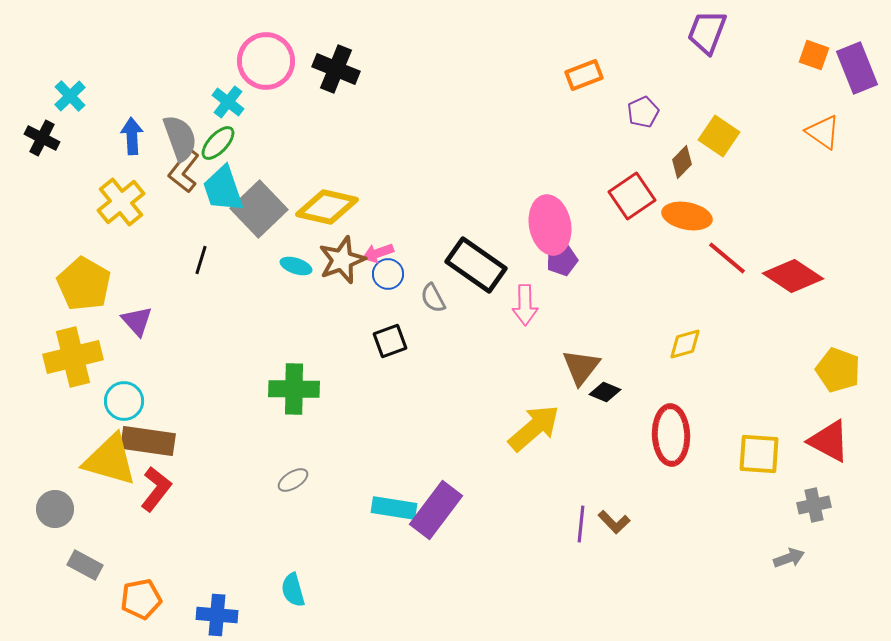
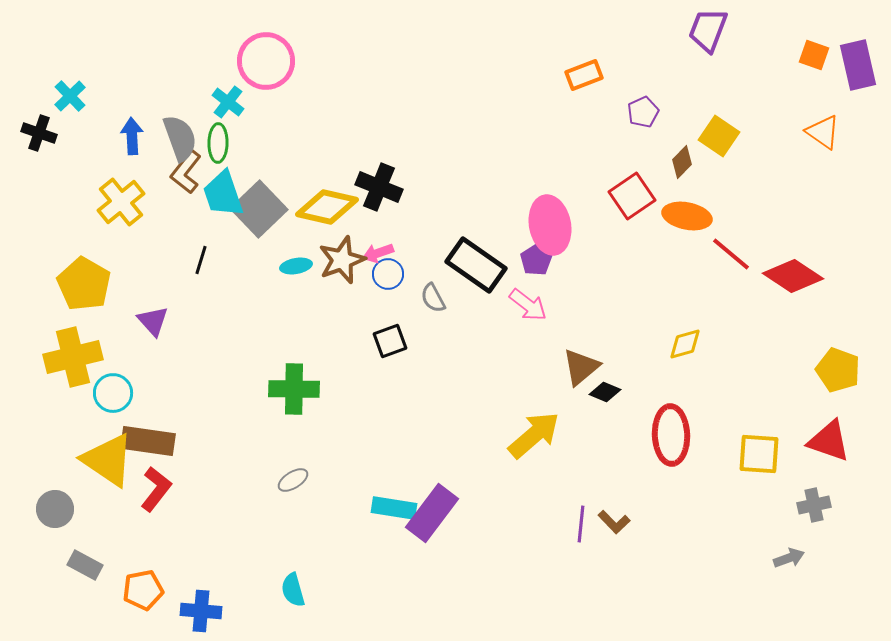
purple trapezoid at (707, 32): moved 1 px right, 2 px up
purple rectangle at (857, 68): moved 1 px right, 3 px up; rotated 9 degrees clockwise
black cross at (336, 69): moved 43 px right, 118 px down
black cross at (42, 138): moved 3 px left, 5 px up; rotated 8 degrees counterclockwise
green ellipse at (218, 143): rotated 42 degrees counterclockwise
brown L-shape at (184, 171): moved 2 px right, 1 px down
cyan trapezoid at (223, 189): moved 5 px down
red line at (727, 258): moved 4 px right, 4 px up
purple pentagon at (562, 260): moved 26 px left; rotated 16 degrees counterclockwise
cyan ellipse at (296, 266): rotated 28 degrees counterclockwise
pink arrow at (525, 305): moved 3 px right; rotated 51 degrees counterclockwise
purple triangle at (137, 321): moved 16 px right
brown triangle at (581, 367): rotated 12 degrees clockwise
cyan circle at (124, 401): moved 11 px left, 8 px up
yellow arrow at (534, 428): moved 7 px down
red triangle at (829, 441): rotated 9 degrees counterclockwise
yellow triangle at (110, 460): moved 2 px left; rotated 18 degrees clockwise
purple rectangle at (436, 510): moved 4 px left, 3 px down
orange pentagon at (141, 599): moved 2 px right, 9 px up
blue cross at (217, 615): moved 16 px left, 4 px up
